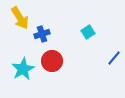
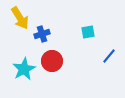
cyan square: rotated 24 degrees clockwise
blue line: moved 5 px left, 2 px up
cyan star: moved 1 px right
